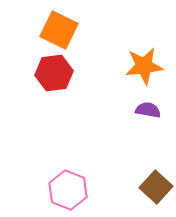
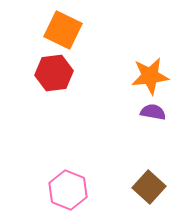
orange square: moved 4 px right
orange star: moved 6 px right, 10 px down
purple semicircle: moved 5 px right, 2 px down
brown square: moved 7 px left
